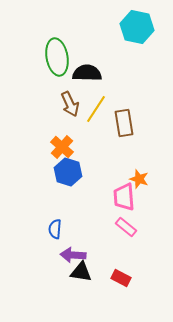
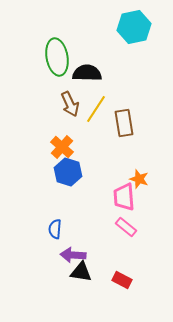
cyan hexagon: moved 3 px left; rotated 24 degrees counterclockwise
red rectangle: moved 1 px right, 2 px down
